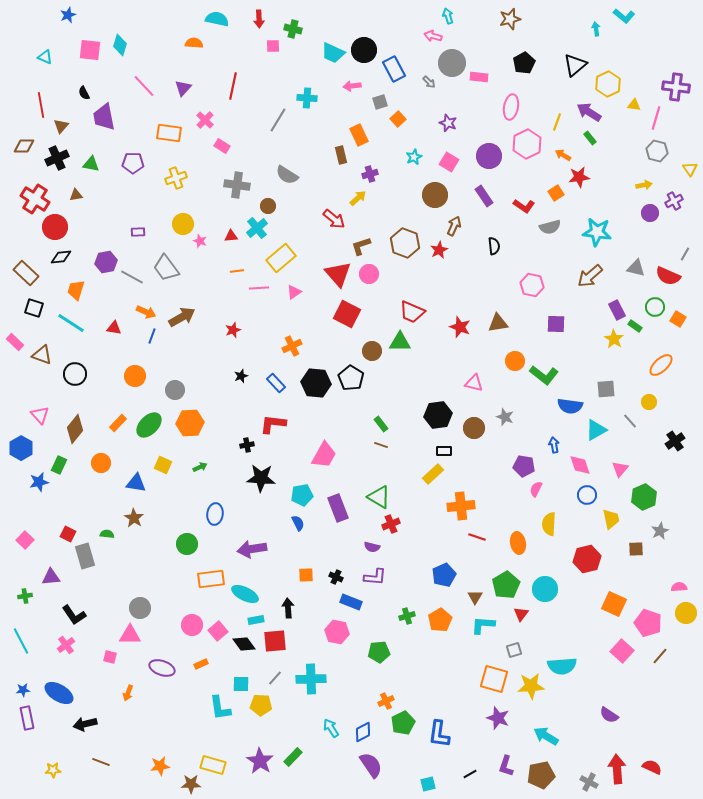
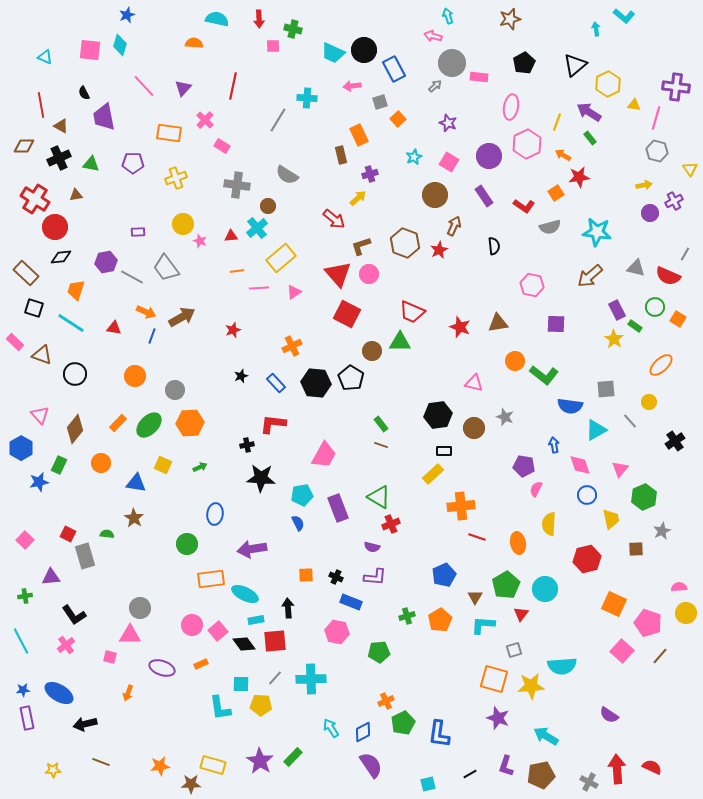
blue star at (68, 15): moved 59 px right
gray arrow at (429, 82): moved 6 px right, 4 px down; rotated 88 degrees counterclockwise
brown triangle at (61, 126): rotated 42 degrees counterclockwise
black cross at (57, 158): moved 2 px right
gray star at (660, 531): moved 2 px right
